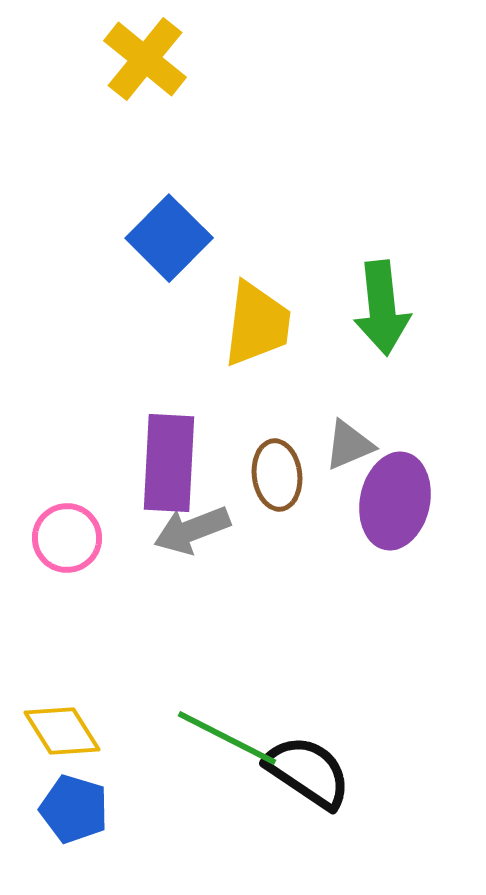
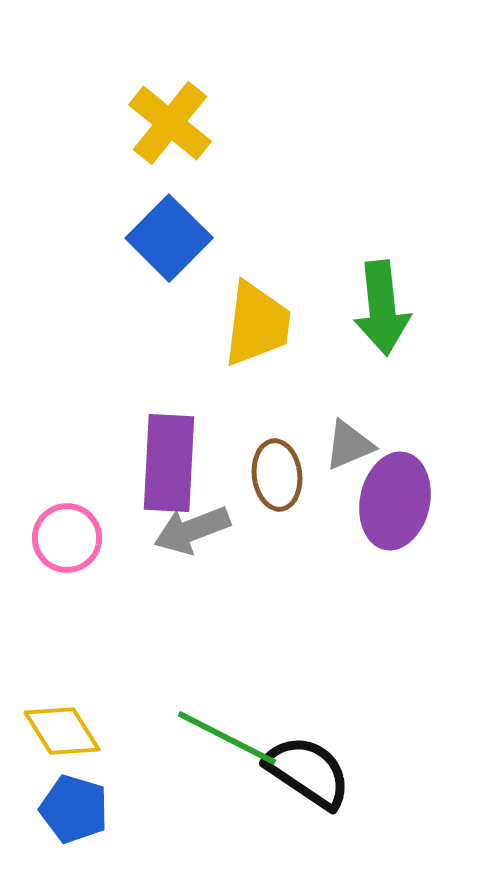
yellow cross: moved 25 px right, 64 px down
